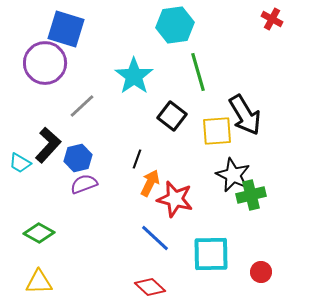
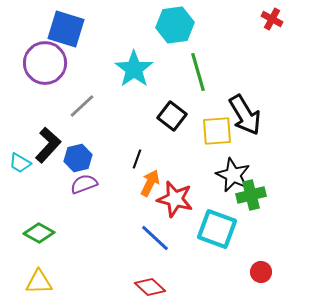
cyan star: moved 7 px up
cyan square: moved 6 px right, 25 px up; rotated 21 degrees clockwise
